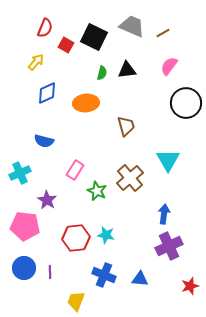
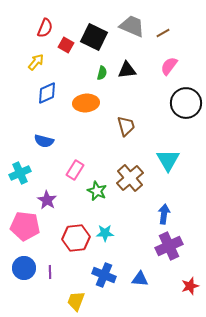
cyan star: moved 1 px left, 2 px up; rotated 12 degrees counterclockwise
